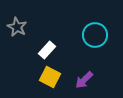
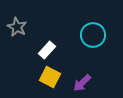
cyan circle: moved 2 px left
purple arrow: moved 2 px left, 3 px down
